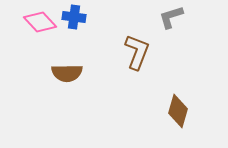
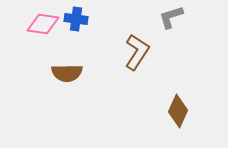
blue cross: moved 2 px right, 2 px down
pink diamond: moved 3 px right, 2 px down; rotated 40 degrees counterclockwise
brown L-shape: rotated 12 degrees clockwise
brown diamond: rotated 8 degrees clockwise
